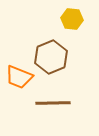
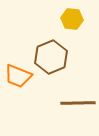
orange trapezoid: moved 1 px left, 1 px up
brown line: moved 25 px right
